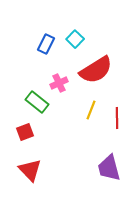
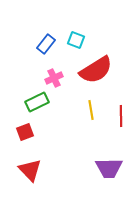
cyan square: moved 1 px right, 1 px down; rotated 24 degrees counterclockwise
blue rectangle: rotated 12 degrees clockwise
pink cross: moved 5 px left, 5 px up
green rectangle: rotated 65 degrees counterclockwise
yellow line: rotated 30 degrees counterclockwise
red line: moved 4 px right, 2 px up
purple trapezoid: rotated 76 degrees counterclockwise
